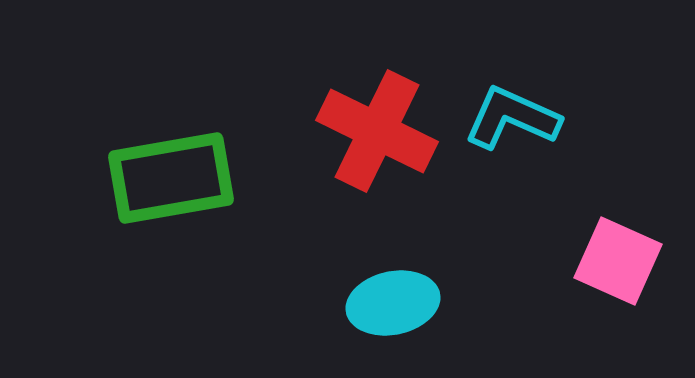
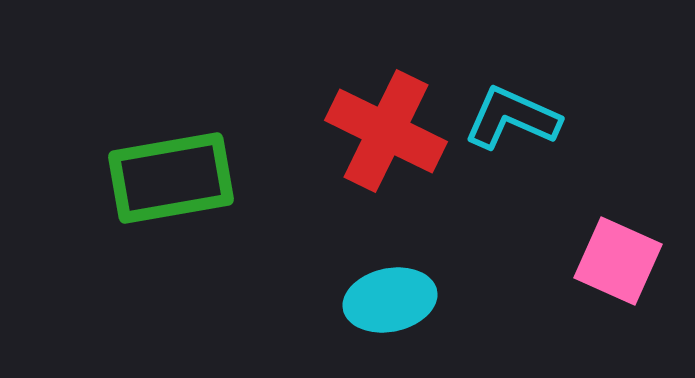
red cross: moved 9 px right
cyan ellipse: moved 3 px left, 3 px up
